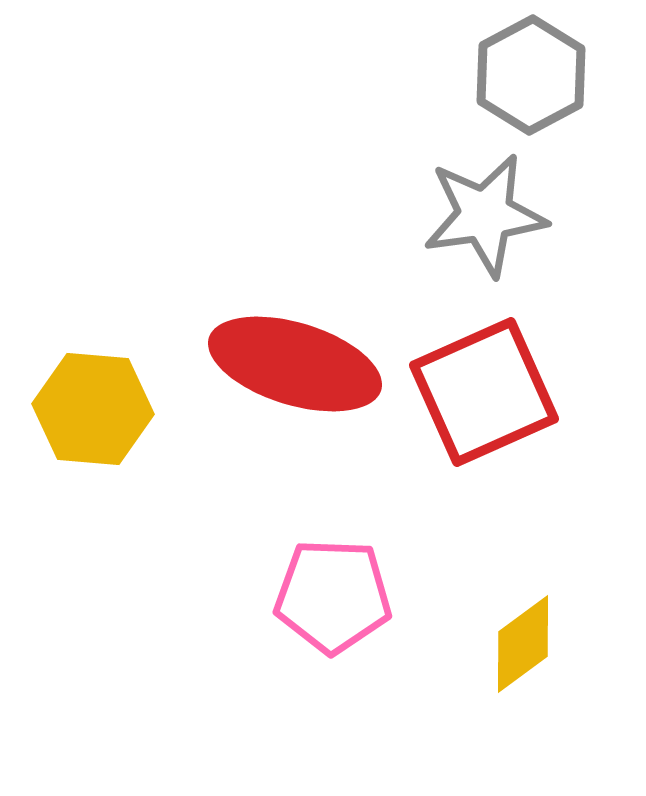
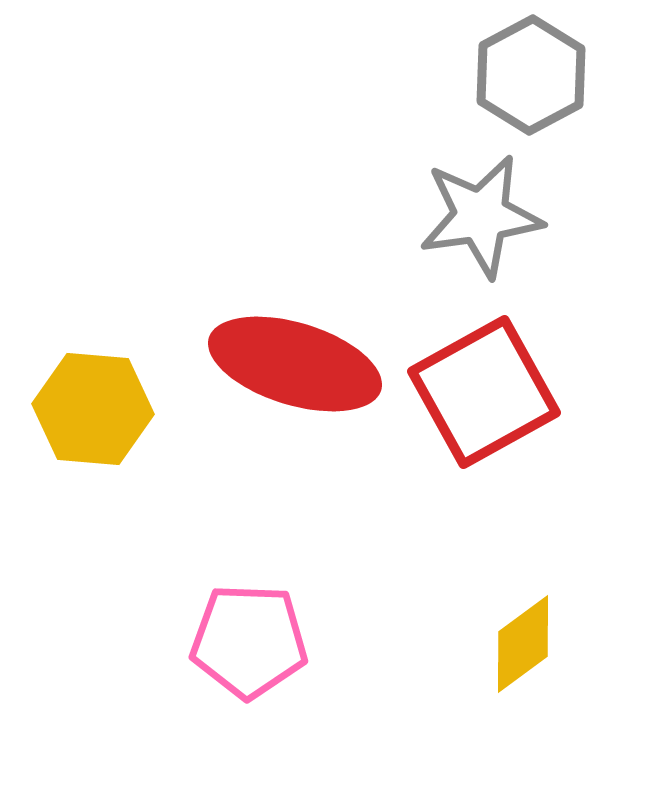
gray star: moved 4 px left, 1 px down
red square: rotated 5 degrees counterclockwise
pink pentagon: moved 84 px left, 45 px down
